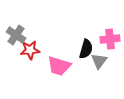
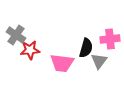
black semicircle: moved 1 px up
pink trapezoid: moved 3 px right, 3 px up; rotated 10 degrees counterclockwise
